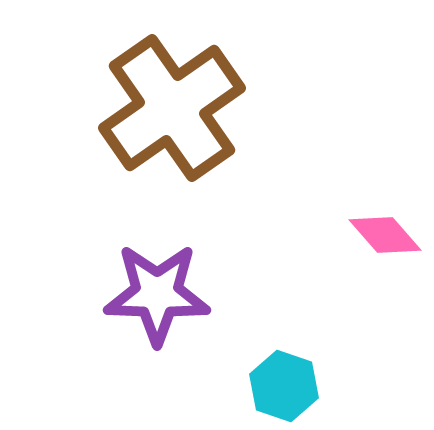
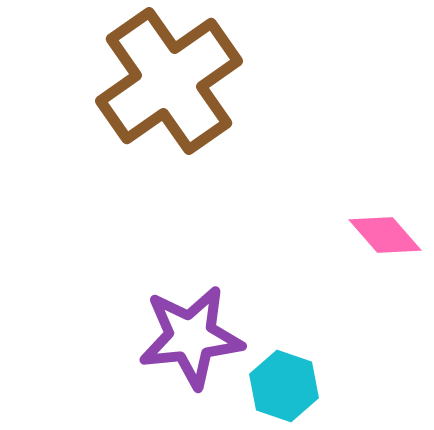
brown cross: moved 3 px left, 27 px up
purple star: moved 34 px right, 43 px down; rotated 8 degrees counterclockwise
